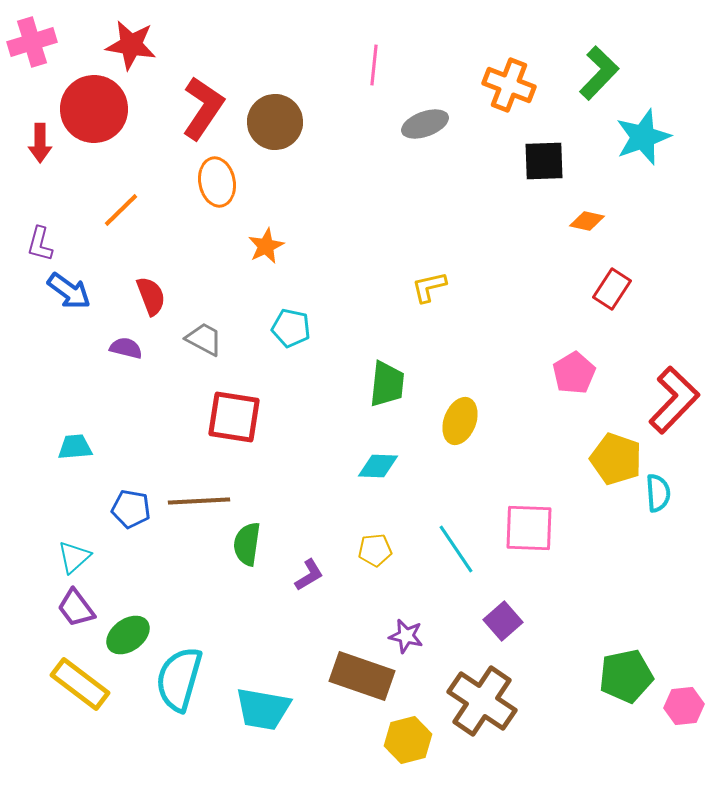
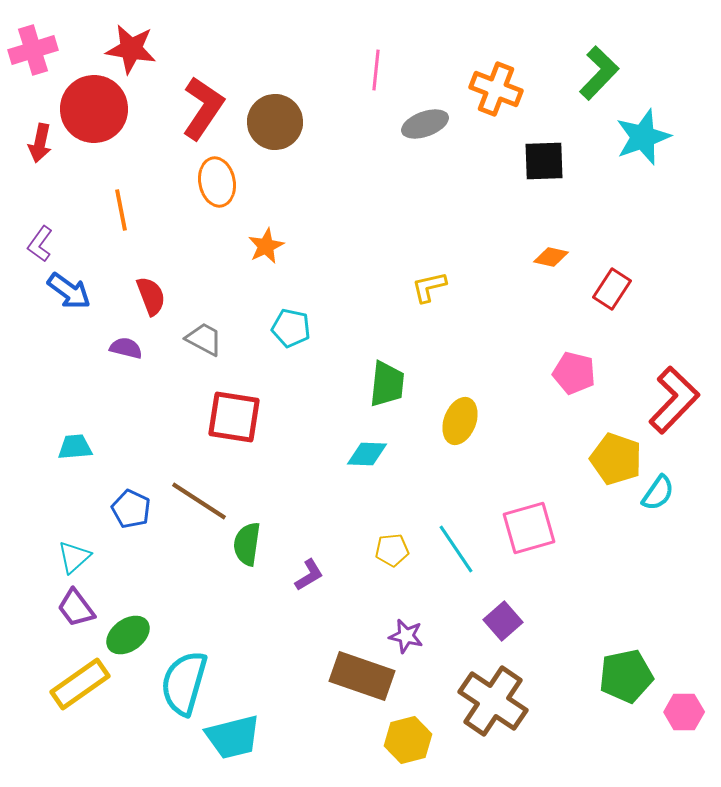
pink cross at (32, 42): moved 1 px right, 8 px down
red star at (131, 45): moved 4 px down
pink line at (374, 65): moved 2 px right, 5 px down
orange cross at (509, 85): moved 13 px left, 4 px down
red arrow at (40, 143): rotated 12 degrees clockwise
orange line at (121, 210): rotated 57 degrees counterclockwise
orange diamond at (587, 221): moved 36 px left, 36 px down
purple L-shape at (40, 244): rotated 21 degrees clockwise
pink pentagon at (574, 373): rotated 27 degrees counterclockwise
cyan diamond at (378, 466): moved 11 px left, 12 px up
cyan semicircle at (658, 493): rotated 39 degrees clockwise
brown line at (199, 501): rotated 36 degrees clockwise
blue pentagon at (131, 509): rotated 15 degrees clockwise
pink square at (529, 528): rotated 18 degrees counterclockwise
yellow pentagon at (375, 550): moved 17 px right
cyan semicircle at (179, 679): moved 5 px right, 4 px down
yellow rectangle at (80, 684): rotated 72 degrees counterclockwise
brown cross at (482, 701): moved 11 px right
pink hexagon at (684, 706): moved 6 px down; rotated 6 degrees clockwise
cyan trapezoid at (263, 709): moved 30 px left, 28 px down; rotated 24 degrees counterclockwise
